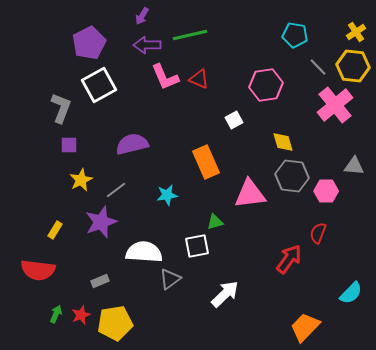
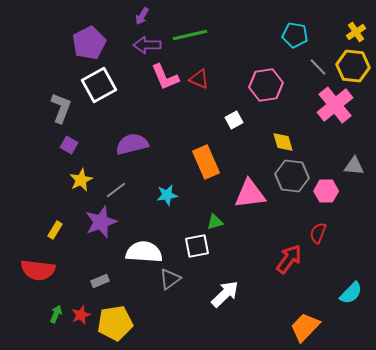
purple square at (69, 145): rotated 30 degrees clockwise
